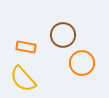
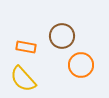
brown circle: moved 1 px left, 1 px down
orange circle: moved 1 px left, 2 px down
